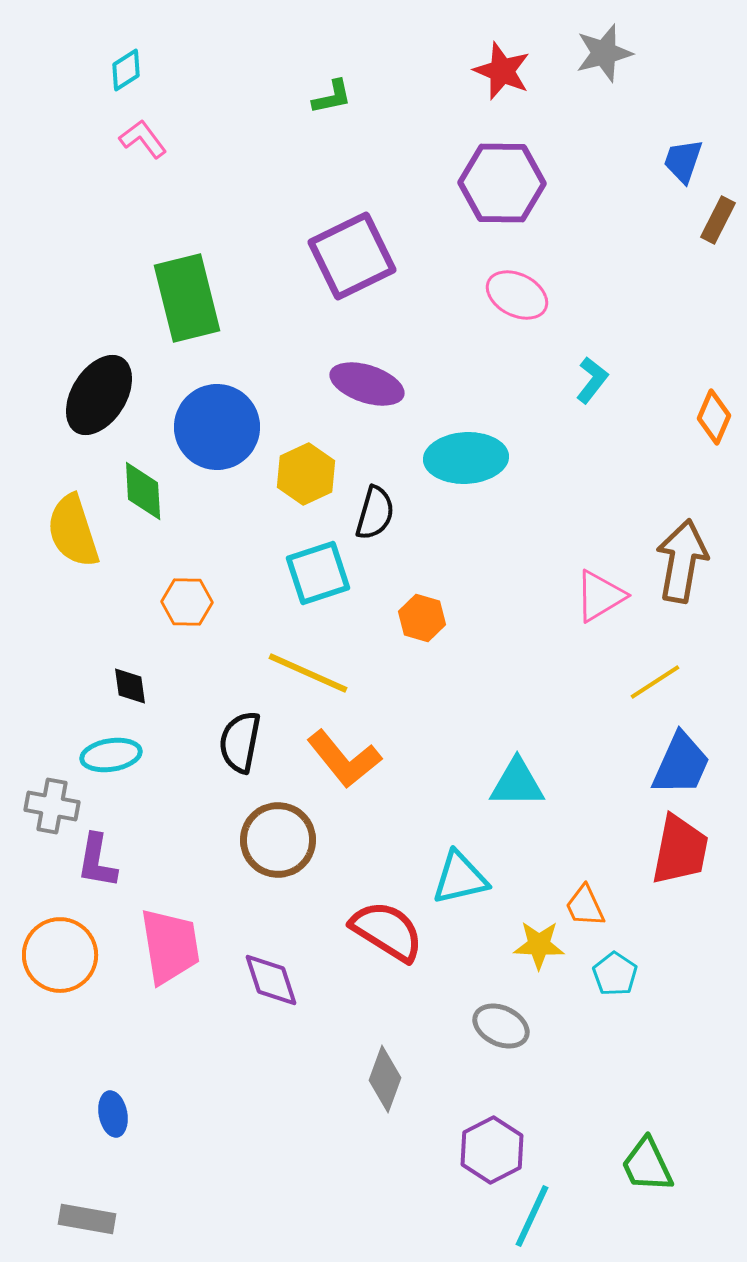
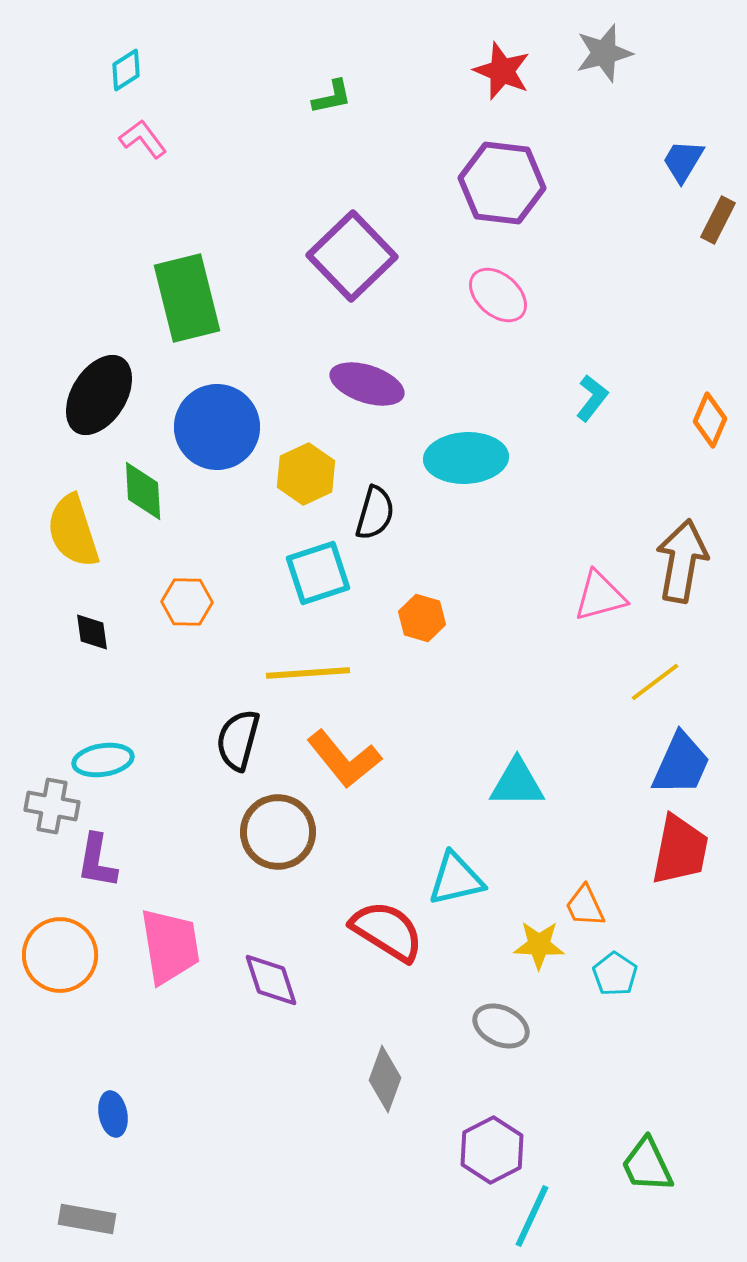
blue trapezoid at (683, 161): rotated 12 degrees clockwise
purple hexagon at (502, 183): rotated 6 degrees clockwise
purple square at (352, 256): rotated 18 degrees counterclockwise
pink ellipse at (517, 295): moved 19 px left; rotated 14 degrees clockwise
cyan L-shape at (592, 380): moved 18 px down
orange diamond at (714, 417): moved 4 px left, 3 px down
pink triangle at (600, 596): rotated 16 degrees clockwise
yellow line at (308, 673): rotated 28 degrees counterclockwise
yellow line at (655, 682): rotated 4 degrees counterclockwise
black diamond at (130, 686): moved 38 px left, 54 px up
black semicircle at (240, 742): moved 2 px left, 2 px up; rotated 4 degrees clockwise
cyan ellipse at (111, 755): moved 8 px left, 5 px down
brown circle at (278, 840): moved 8 px up
cyan triangle at (460, 878): moved 4 px left, 1 px down
